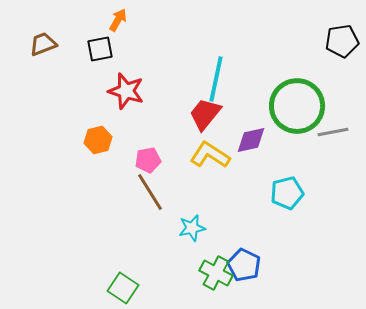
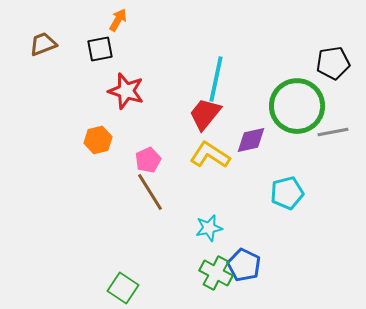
black pentagon: moved 9 px left, 22 px down
pink pentagon: rotated 15 degrees counterclockwise
cyan star: moved 17 px right
